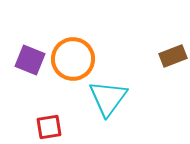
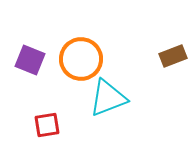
orange circle: moved 8 px right
cyan triangle: rotated 33 degrees clockwise
red square: moved 2 px left, 2 px up
